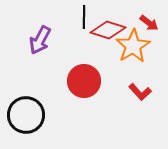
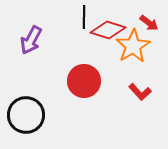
purple arrow: moved 9 px left
